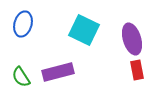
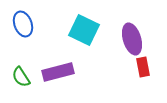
blue ellipse: rotated 35 degrees counterclockwise
red rectangle: moved 6 px right, 3 px up
